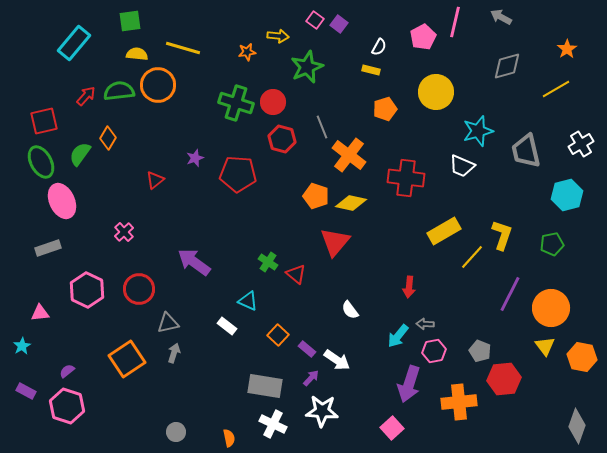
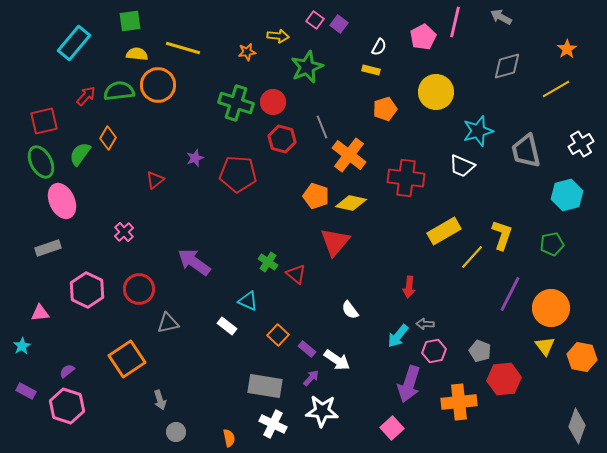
gray arrow at (174, 353): moved 14 px left, 47 px down; rotated 144 degrees clockwise
